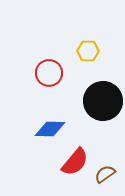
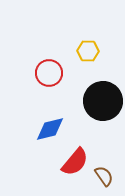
blue diamond: rotated 16 degrees counterclockwise
brown semicircle: moved 1 px left, 2 px down; rotated 90 degrees clockwise
